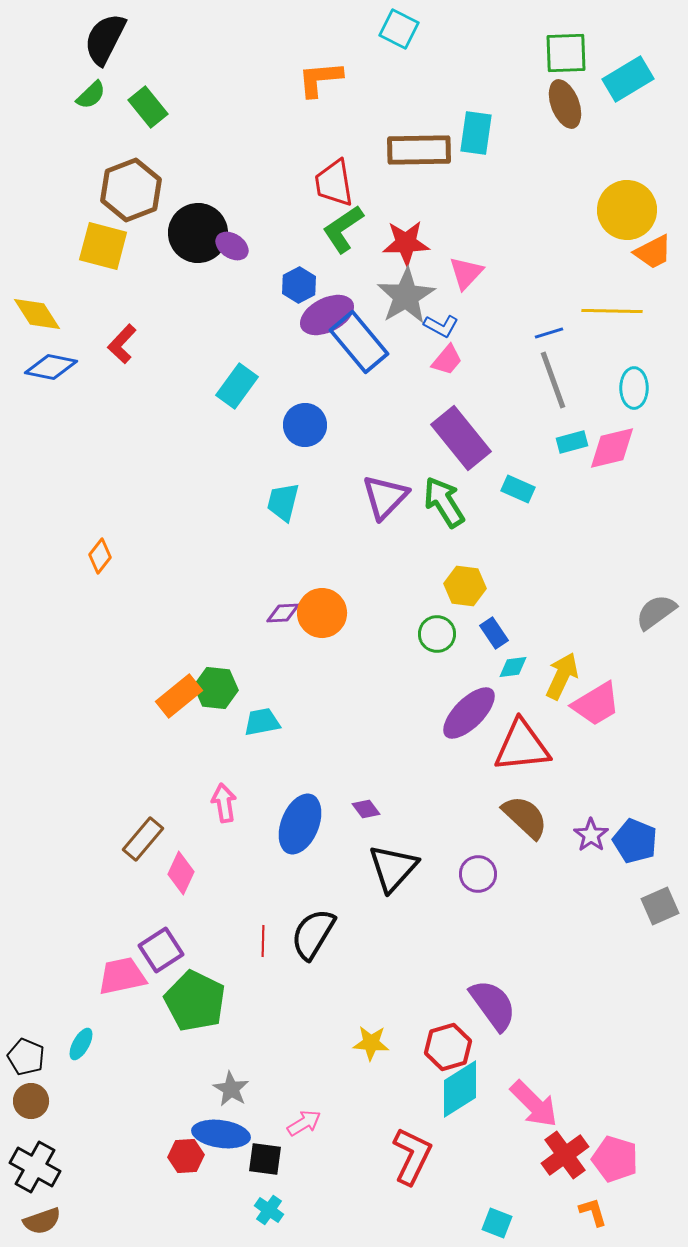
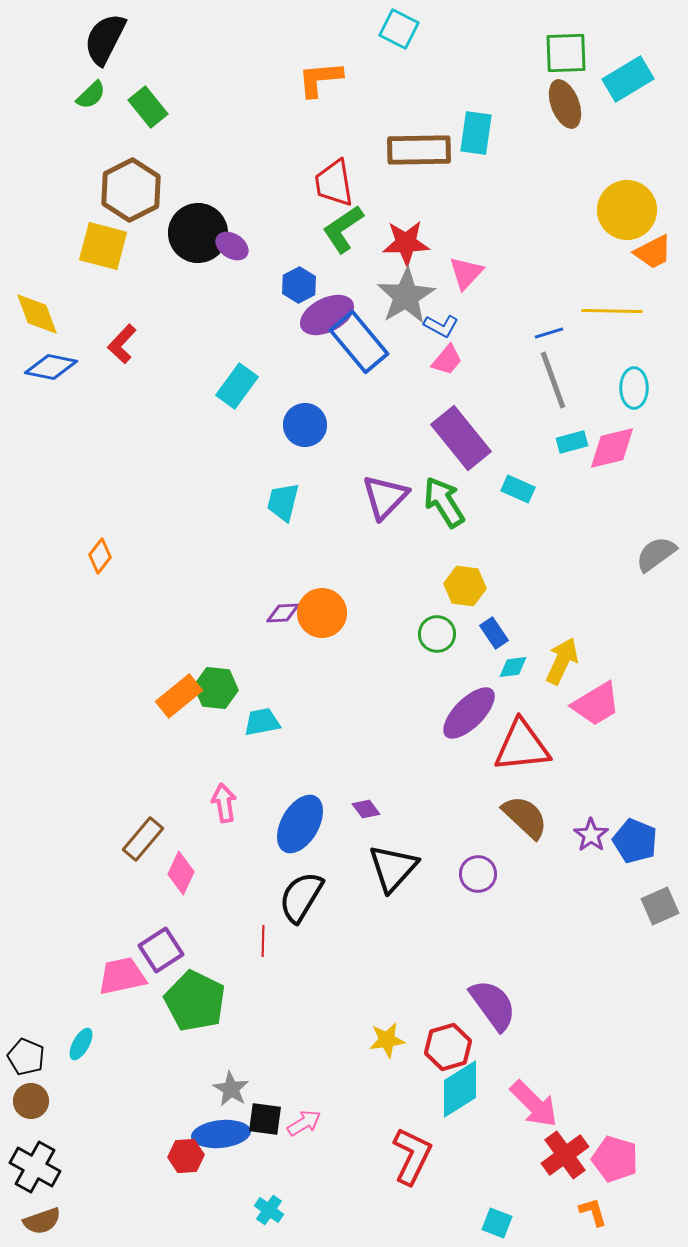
brown hexagon at (131, 190): rotated 6 degrees counterclockwise
yellow diamond at (37, 314): rotated 12 degrees clockwise
gray semicircle at (656, 612): moved 58 px up
yellow arrow at (562, 676): moved 15 px up
blue ellipse at (300, 824): rotated 8 degrees clockwise
black semicircle at (313, 934): moved 12 px left, 37 px up
yellow star at (371, 1043): moved 16 px right, 3 px up; rotated 12 degrees counterclockwise
blue ellipse at (221, 1134): rotated 14 degrees counterclockwise
black square at (265, 1159): moved 40 px up
